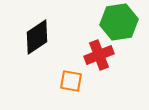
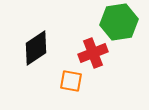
black diamond: moved 1 px left, 11 px down
red cross: moved 6 px left, 2 px up
